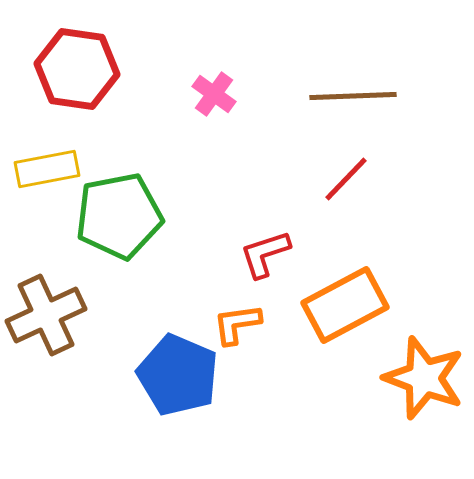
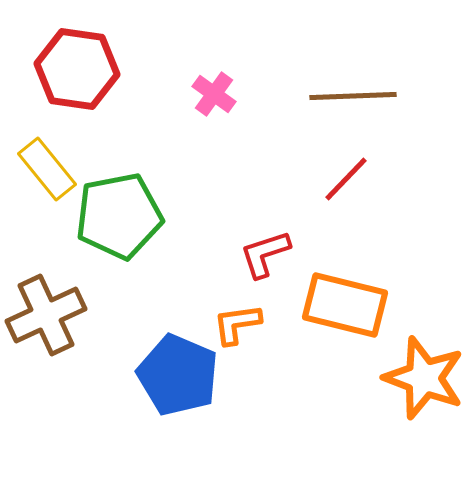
yellow rectangle: rotated 62 degrees clockwise
orange rectangle: rotated 42 degrees clockwise
